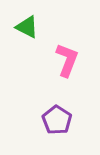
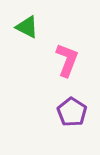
purple pentagon: moved 15 px right, 8 px up
